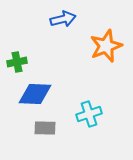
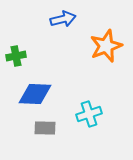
green cross: moved 1 px left, 6 px up
